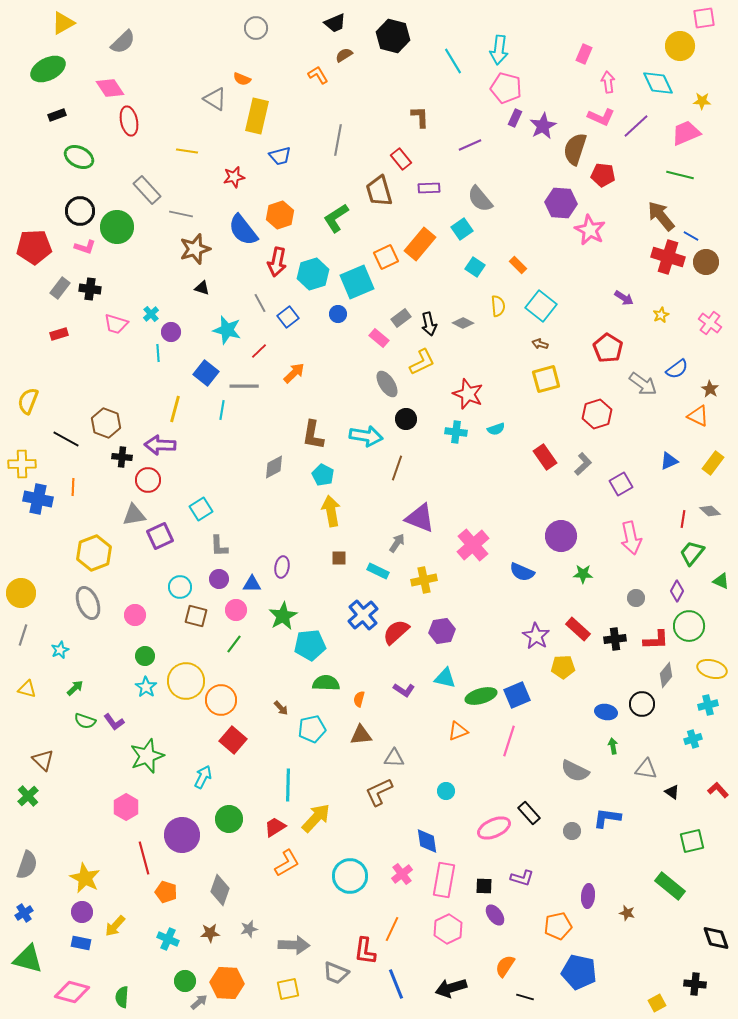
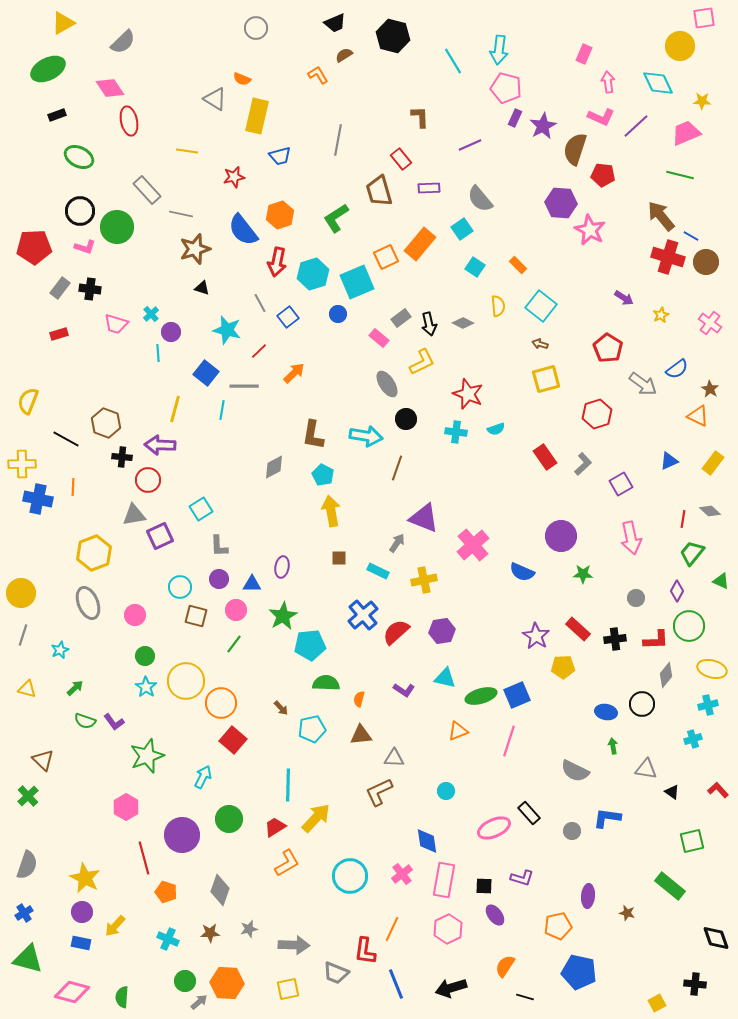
purple triangle at (420, 518): moved 4 px right
orange circle at (221, 700): moved 3 px down
